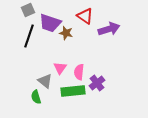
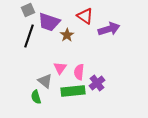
purple trapezoid: moved 1 px left, 1 px up
brown star: moved 1 px right, 2 px down; rotated 24 degrees clockwise
